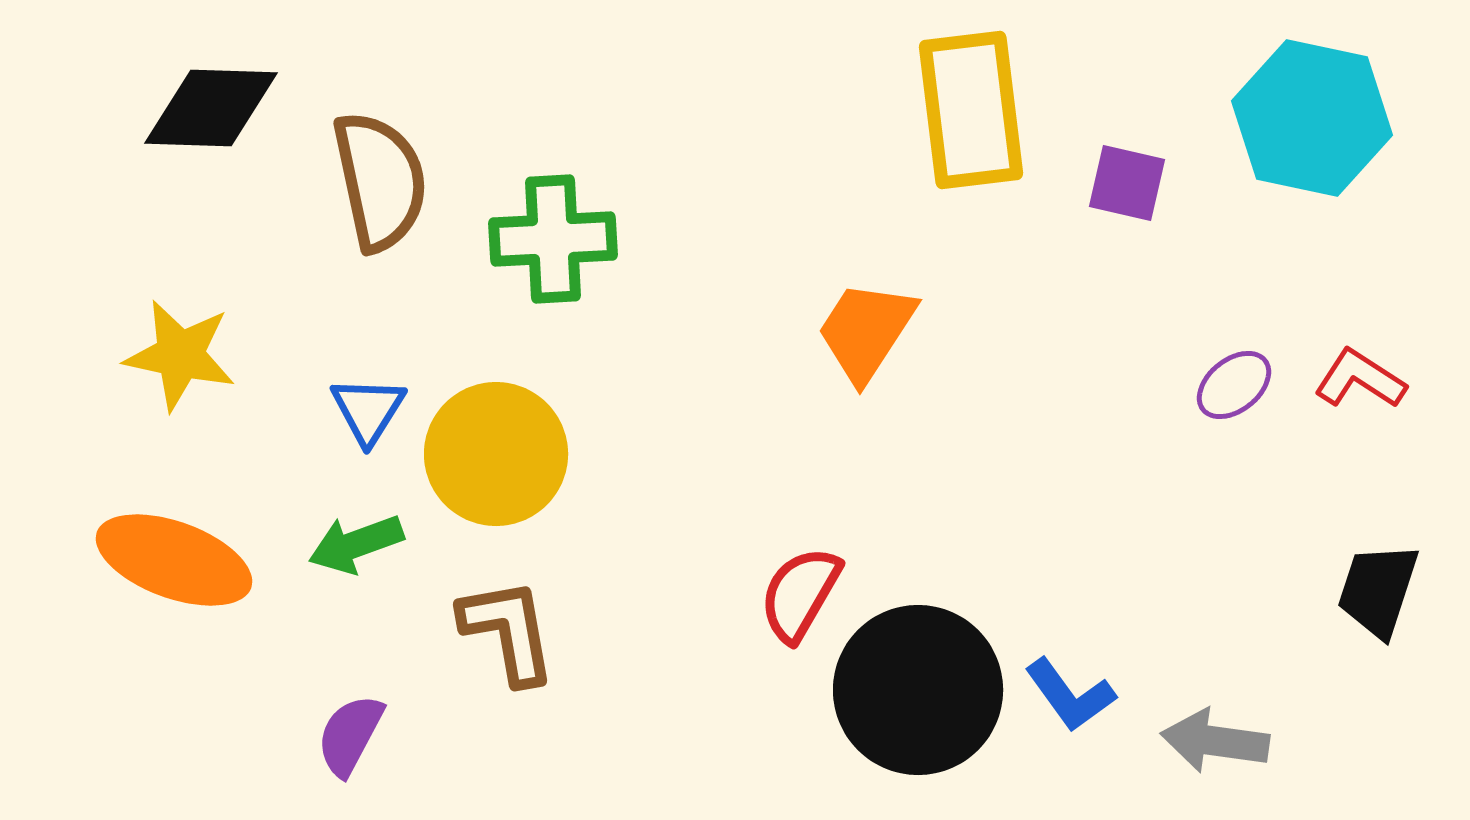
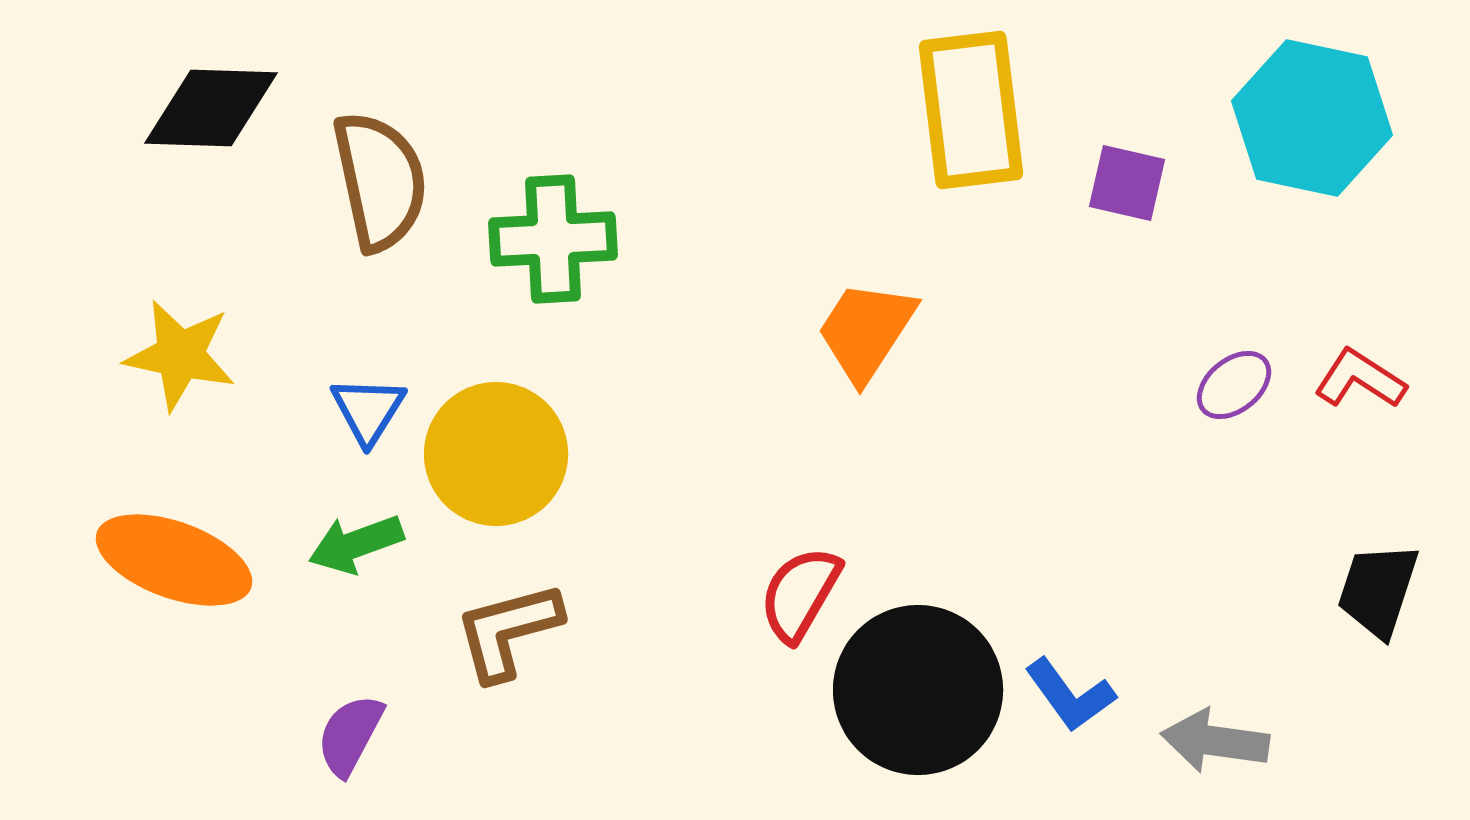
brown L-shape: rotated 95 degrees counterclockwise
